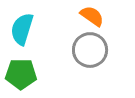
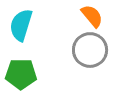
orange semicircle: rotated 15 degrees clockwise
cyan semicircle: moved 1 px left, 4 px up
